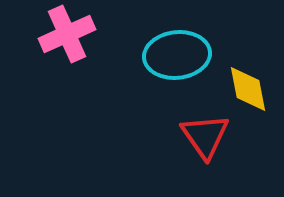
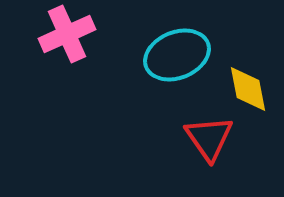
cyan ellipse: rotated 16 degrees counterclockwise
red triangle: moved 4 px right, 2 px down
